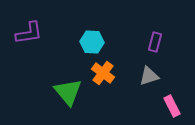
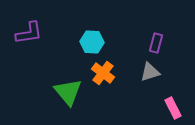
purple rectangle: moved 1 px right, 1 px down
gray triangle: moved 1 px right, 4 px up
pink rectangle: moved 1 px right, 2 px down
